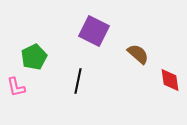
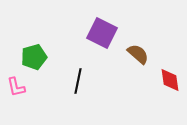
purple square: moved 8 px right, 2 px down
green pentagon: rotated 10 degrees clockwise
